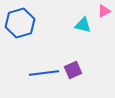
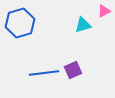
cyan triangle: rotated 30 degrees counterclockwise
